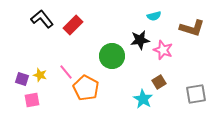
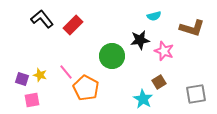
pink star: moved 1 px right, 1 px down
